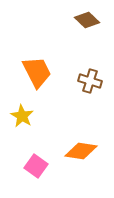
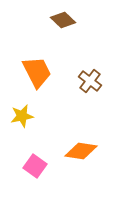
brown diamond: moved 24 px left
brown cross: rotated 20 degrees clockwise
yellow star: rotated 30 degrees clockwise
pink square: moved 1 px left
